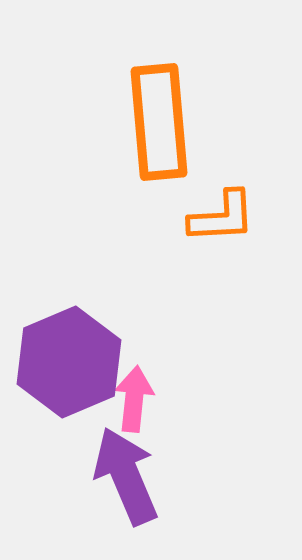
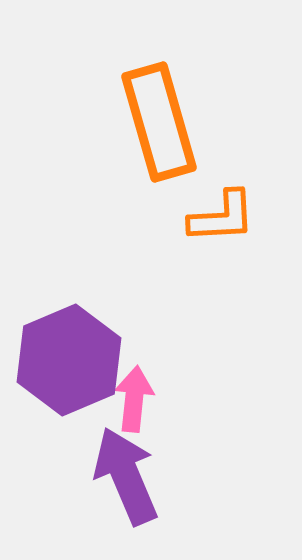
orange rectangle: rotated 11 degrees counterclockwise
purple hexagon: moved 2 px up
